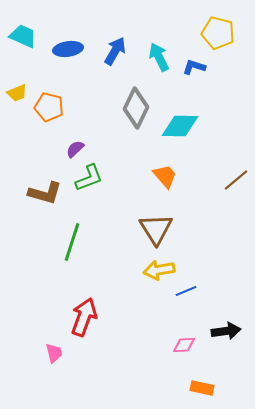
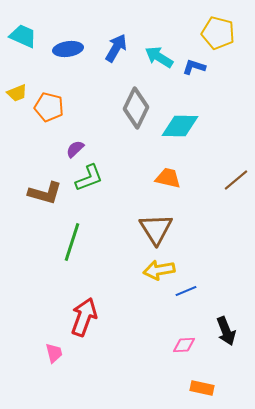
blue arrow: moved 1 px right, 3 px up
cyan arrow: rotated 32 degrees counterclockwise
orange trapezoid: moved 3 px right, 2 px down; rotated 36 degrees counterclockwise
black arrow: rotated 76 degrees clockwise
